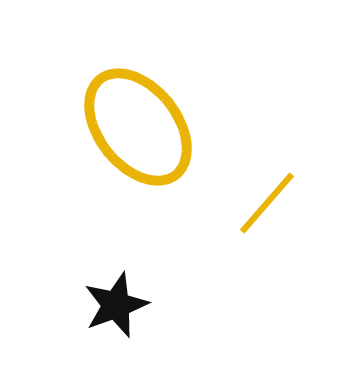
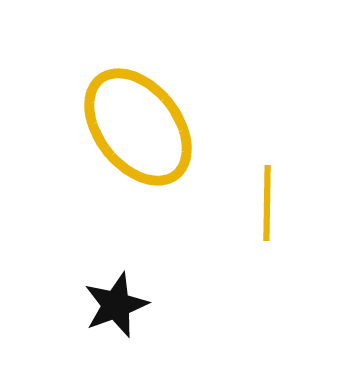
yellow line: rotated 40 degrees counterclockwise
